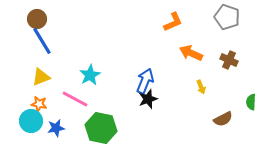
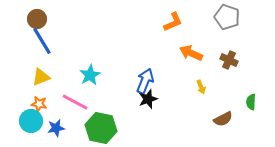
pink line: moved 3 px down
